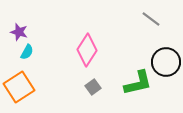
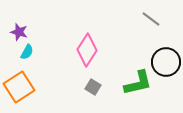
gray square: rotated 21 degrees counterclockwise
